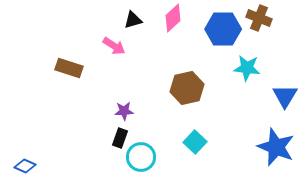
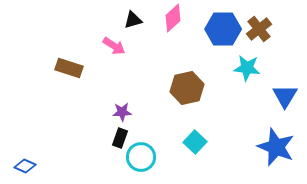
brown cross: moved 11 px down; rotated 30 degrees clockwise
purple star: moved 2 px left, 1 px down
